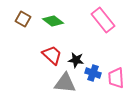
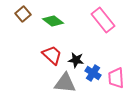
brown square: moved 5 px up; rotated 21 degrees clockwise
blue cross: rotated 14 degrees clockwise
